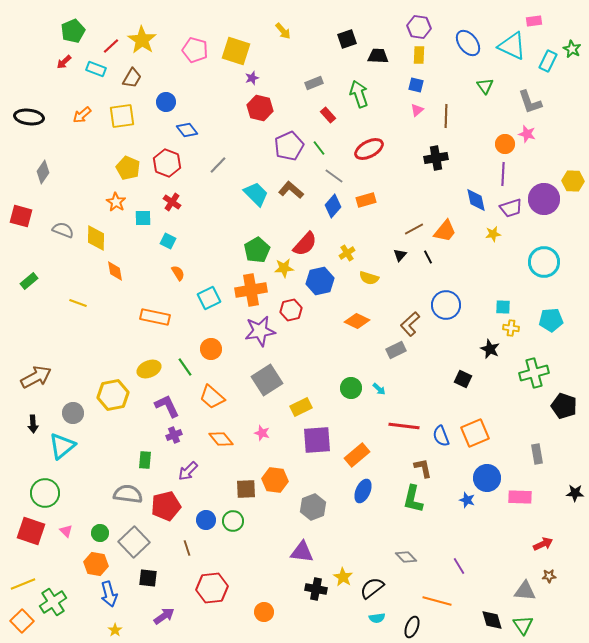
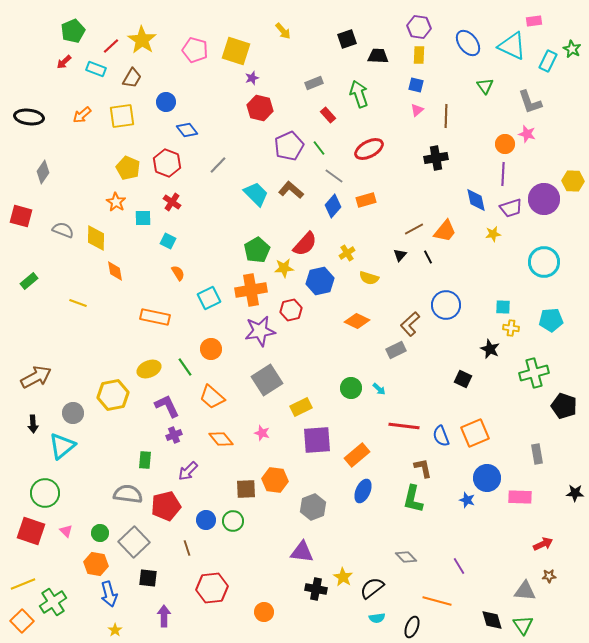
purple arrow at (164, 616): rotated 55 degrees counterclockwise
